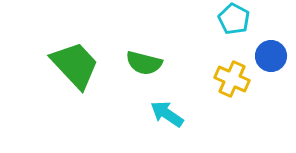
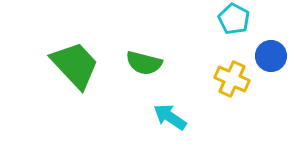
cyan arrow: moved 3 px right, 3 px down
